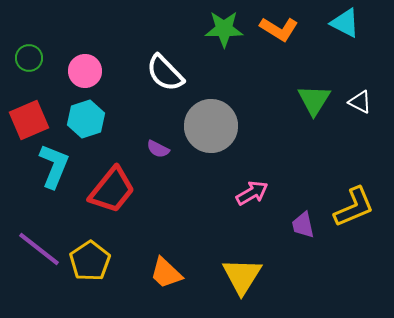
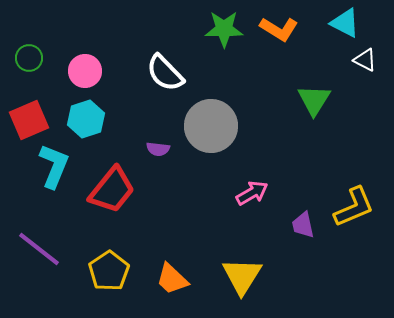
white triangle: moved 5 px right, 42 px up
purple semicircle: rotated 20 degrees counterclockwise
yellow pentagon: moved 19 px right, 10 px down
orange trapezoid: moved 6 px right, 6 px down
